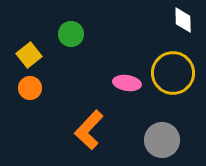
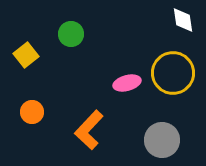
white diamond: rotated 8 degrees counterclockwise
yellow square: moved 3 px left
pink ellipse: rotated 24 degrees counterclockwise
orange circle: moved 2 px right, 24 px down
